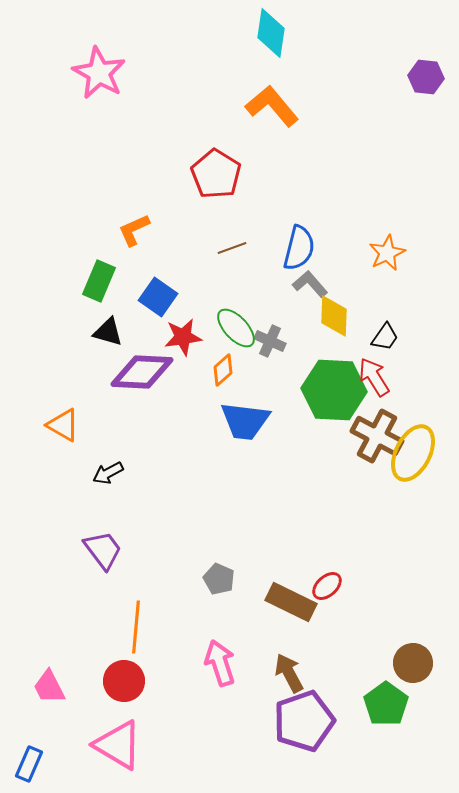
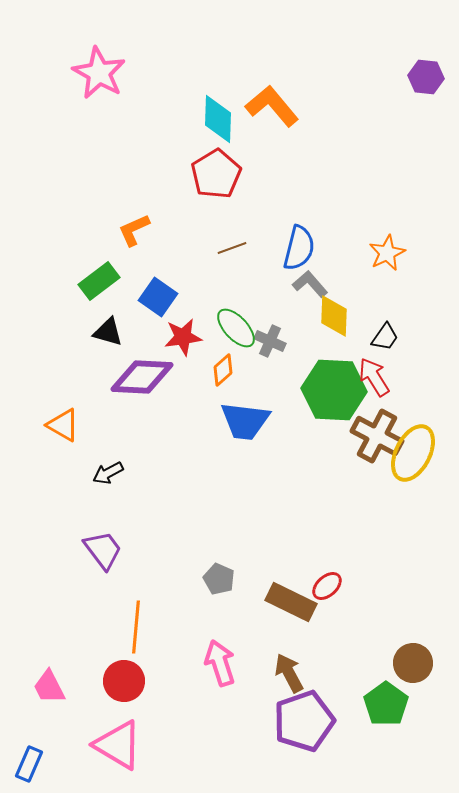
cyan diamond at (271, 33): moved 53 px left, 86 px down; rotated 6 degrees counterclockwise
red pentagon at (216, 174): rotated 9 degrees clockwise
green rectangle at (99, 281): rotated 30 degrees clockwise
purple diamond at (142, 372): moved 5 px down
